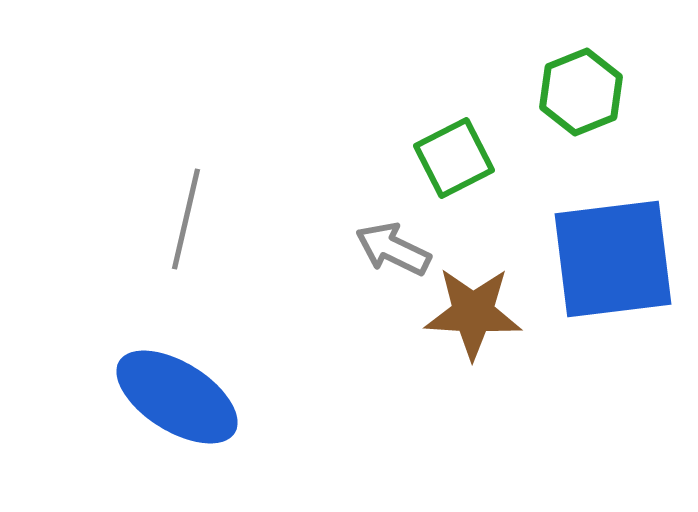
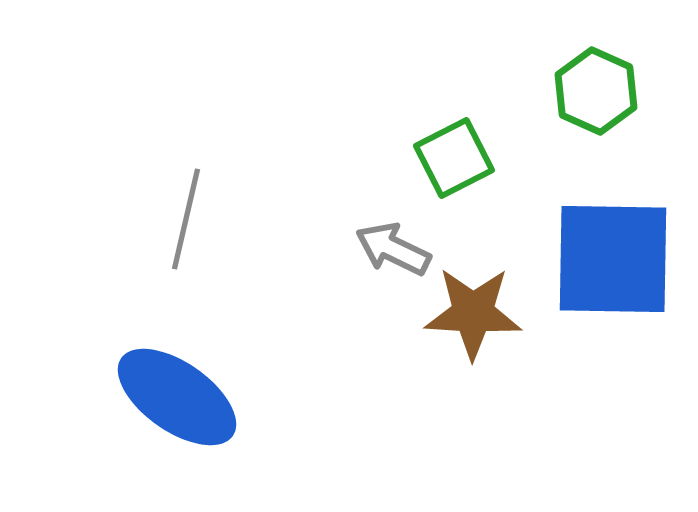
green hexagon: moved 15 px right, 1 px up; rotated 14 degrees counterclockwise
blue square: rotated 8 degrees clockwise
blue ellipse: rotated 3 degrees clockwise
